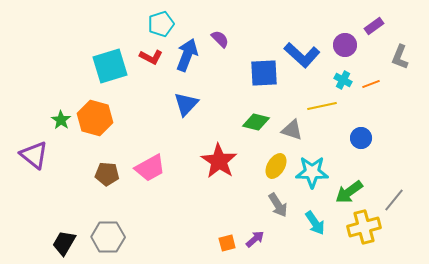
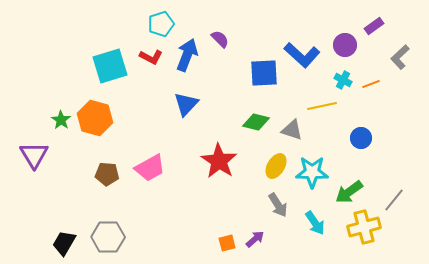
gray L-shape: rotated 25 degrees clockwise
purple triangle: rotated 20 degrees clockwise
